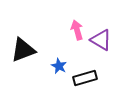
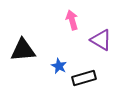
pink arrow: moved 5 px left, 10 px up
black triangle: rotated 16 degrees clockwise
black rectangle: moved 1 px left
